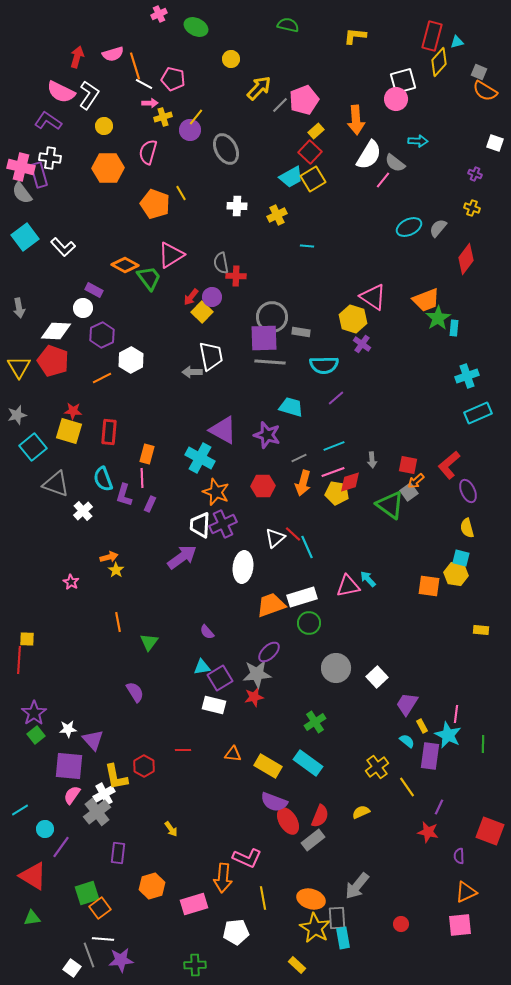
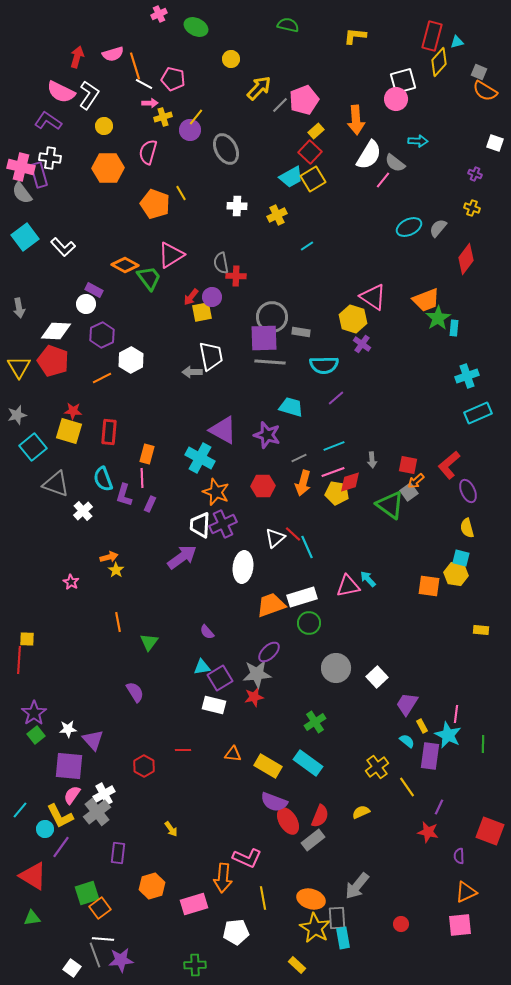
cyan line at (307, 246): rotated 40 degrees counterclockwise
white circle at (83, 308): moved 3 px right, 4 px up
yellow square at (202, 312): rotated 35 degrees clockwise
yellow L-shape at (116, 777): moved 56 px left, 39 px down; rotated 16 degrees counterclockwise
cyan line at (20, 810): rotated 18 degrees counterclockwise
gray line at (89, 955): moved 6 px right
